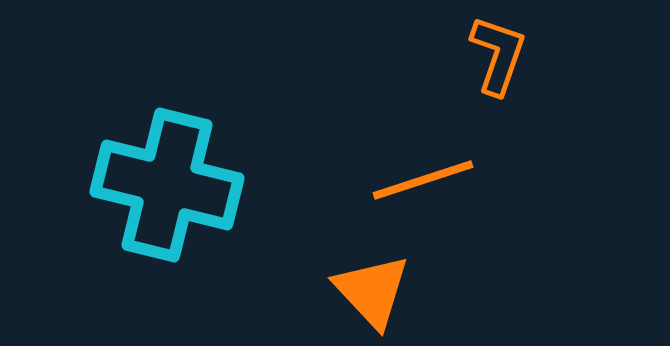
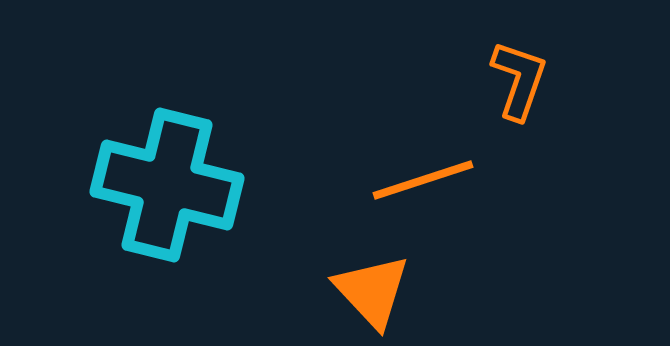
orange L-shape: moved 21 px right, 25 px down
